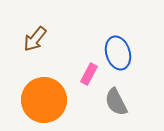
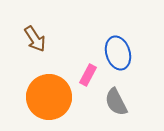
brown arrow: rotated 72 degrees counterclockwise
pink rectangle: moved 1 px left, 1 px down
orange circle: moved 5 px right, 3 px up
